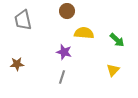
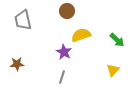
yellow semicircle: moved 3 px left, 2 px down; rotated 24 degrees counterclockwise
purple star: rotated 14 degrees clockwise
